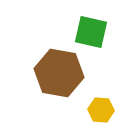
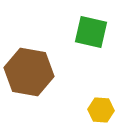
brown hexagon: moved 30 px left, 1 px up
